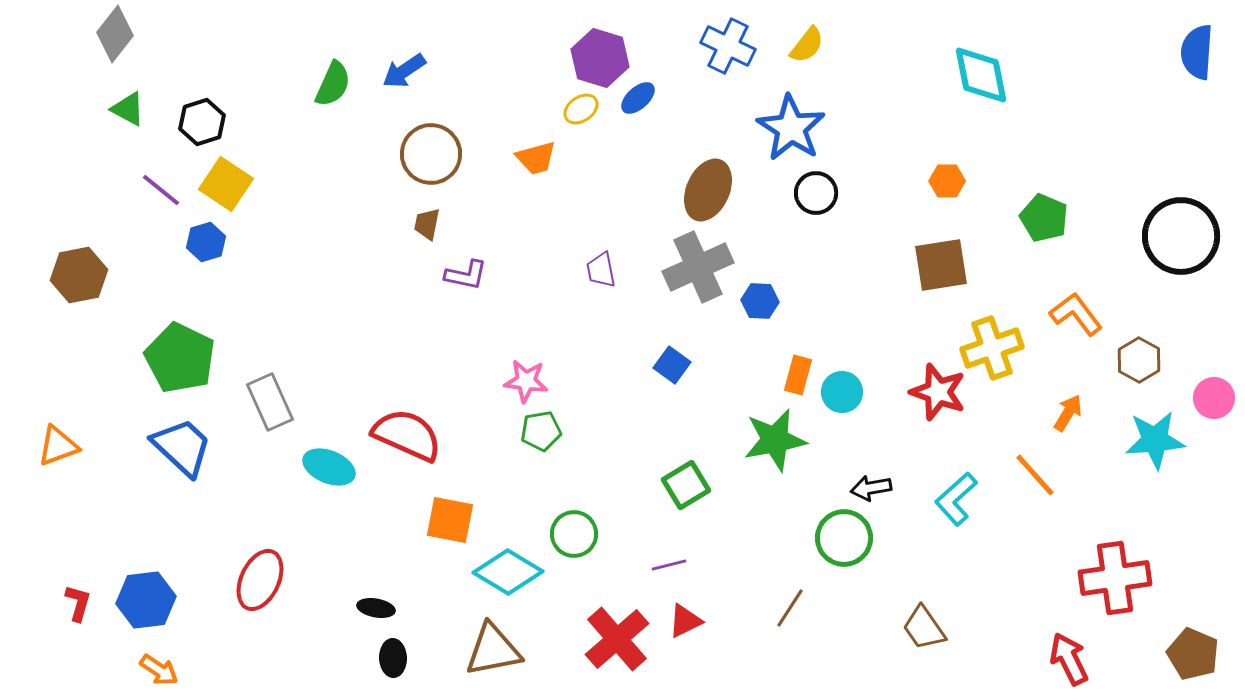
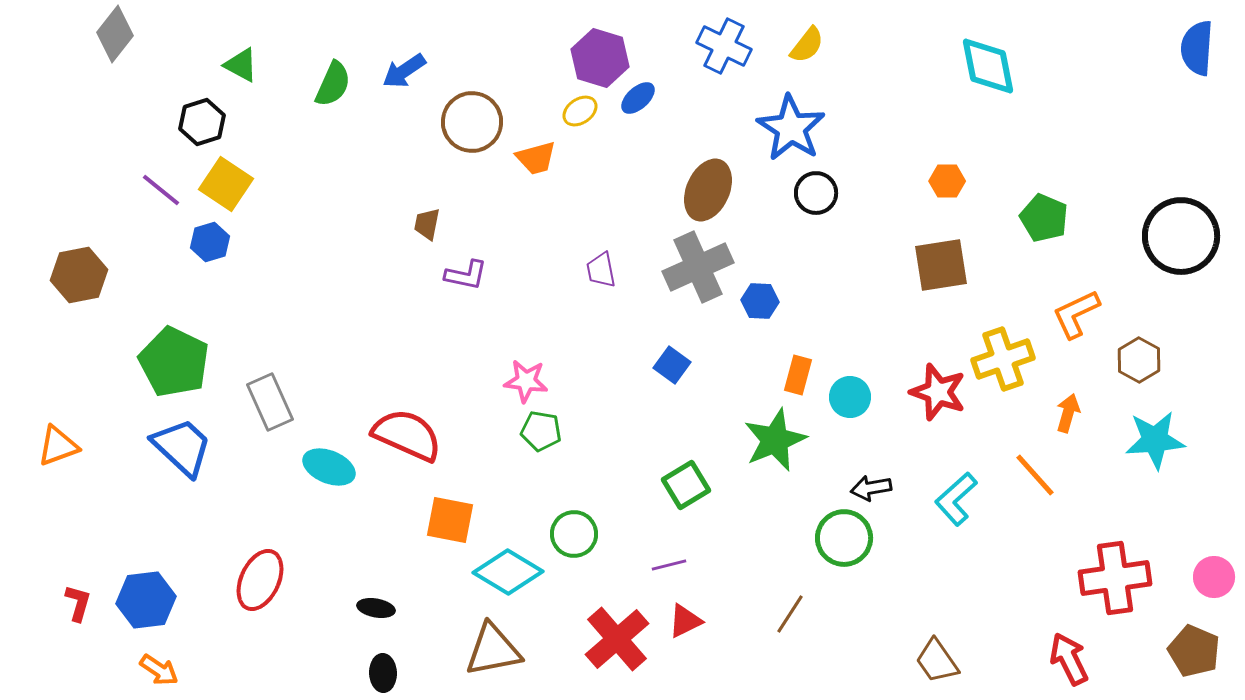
blue cross at (728, 46): moved 4 px left
blue semicircle at (1197, 52): moved 4 px up
cyan diamond at (981, 75): moved 7 px right, 9 px up
green triangle at (128, 109): moved 113 px right, 44 px up
yellow ellipse at (581, 109): moved 1 px left, 2 px down
brown circle at (431, 154): moved 41 px right, 32 px up
blue hexagon at (206, 242): moved 4 px right
orange L-shape at (1076, 314): rotated 78 degrees counterclockwise
yellow cross at (992, 348): moved 11 px right, 11 px down
green pentagon at (180, 358): moved 6 px left, 4 px down
cyan circle at (842, 392): moved 8 px right, 5 px down
pink circle at (1214, 398): moved 179 px down
orange arrow at (1068, 413): rotated 15 degrees counterclockwise
green pentagon at (541, 431): rotated 18 degrees clockwise
green star at (775, 440): rotated 12 degrees counterclockwise
brown line at (790, 608): moved 6 px down
brown trapezoid at (924, 628): moved 13 px right, 33 px down
brown pentagon at (1193, 654): moved 1 px right, 3 px up
black ellipse at (393, 658): moved 10 px left, 15 px down
